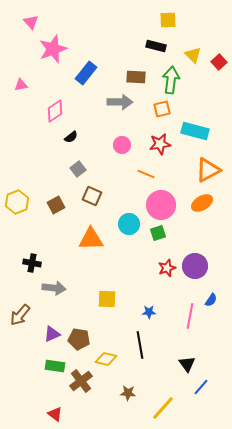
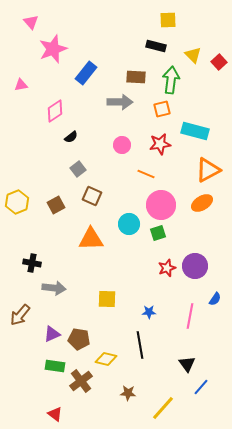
blue semicircle at (211, 300): moved 4 px right, 1 px up
